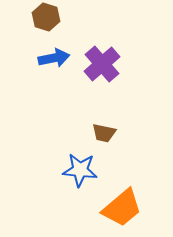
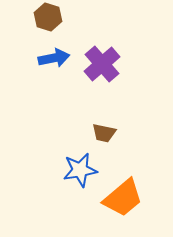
brown hexagon: moved 2 px right
blue star: rotated 16 degrees counterclockwise
orange trapezoid: moved 1 px right, 10 px up
